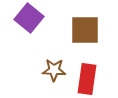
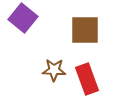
purple square: moved 6 px left
red rectangle: rotated 28 degrees counterclockwise
